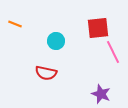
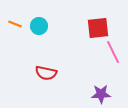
cyan circle: moved 17 px left, 15 px up
purple star: rotated 24 degrees counterclockwise
